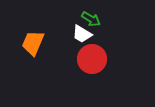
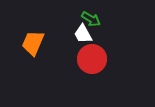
white trapezoid: moved 1 px right; rotated 30 degrees clockwise
